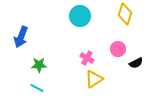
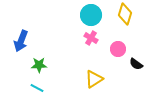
cyan circle: moved 11 px right, 1 px up
blue arrow: moved 4 px down
pink cross: moved 4 px right, 20 px up
black semicircle: moved 1 px down; rotated 64 degrees clockwise
